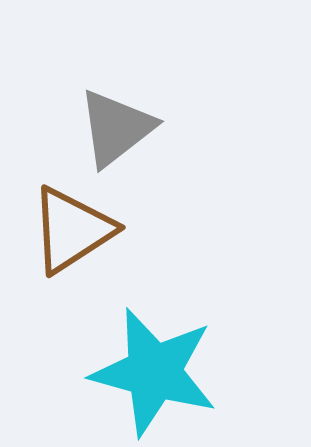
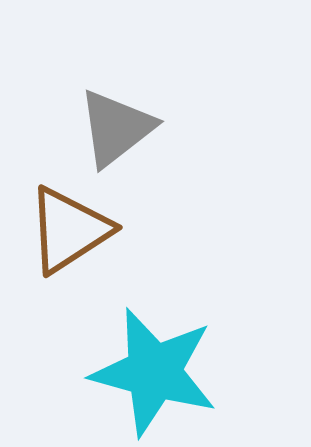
brown triangle: moved 3 px left
